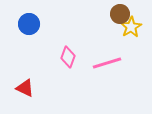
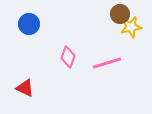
yellow star: rotated 20 degrees clockwise
